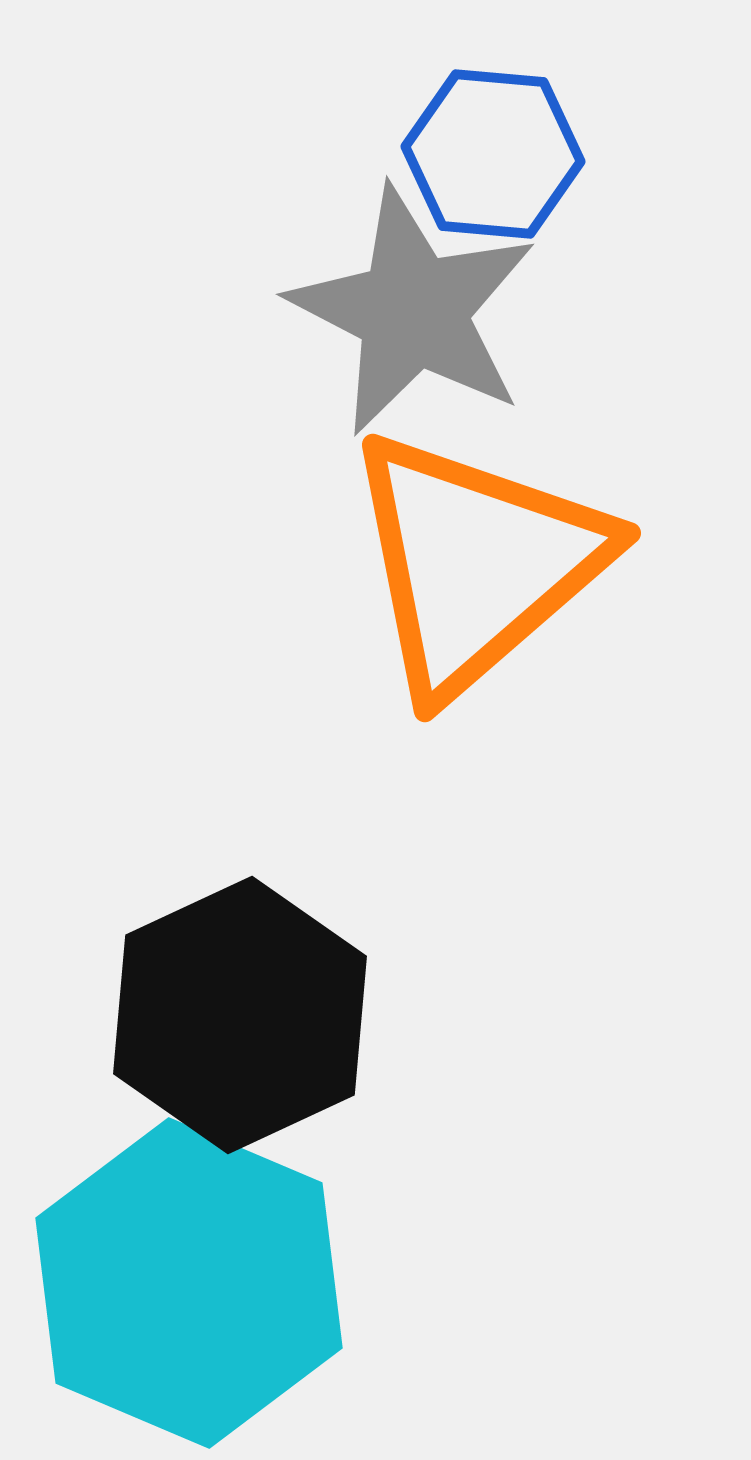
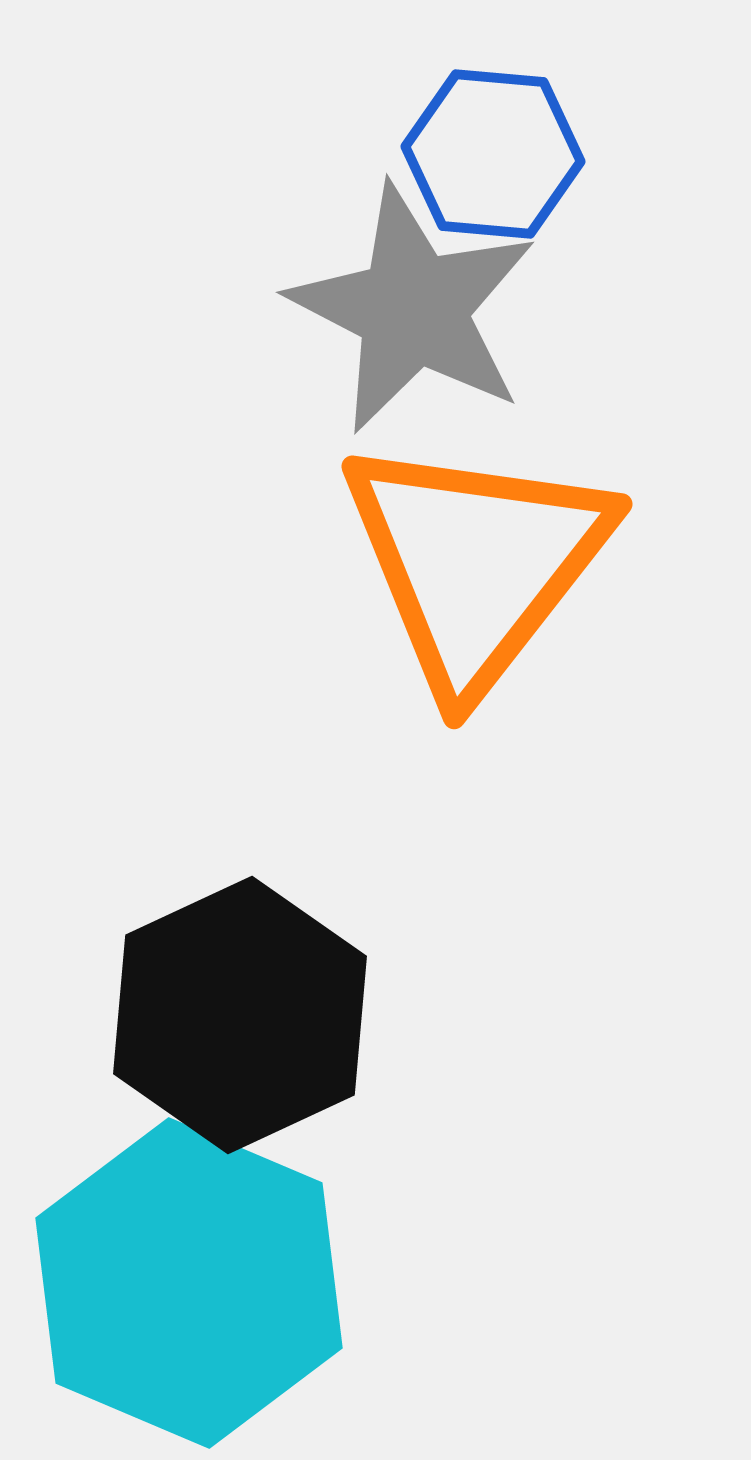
gray star: moved 2 px up
orange triangle: rotated 11 degrees counterclockwise
